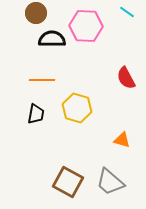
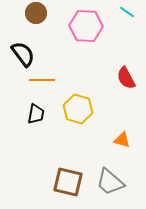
black semicircle: moved 29 px left, 15 px down; rotated 52 degrees clockwise
yellow hexagon: moved 1 px right, 1 px down
brown square: rotated 16 degrees counterclockwise
